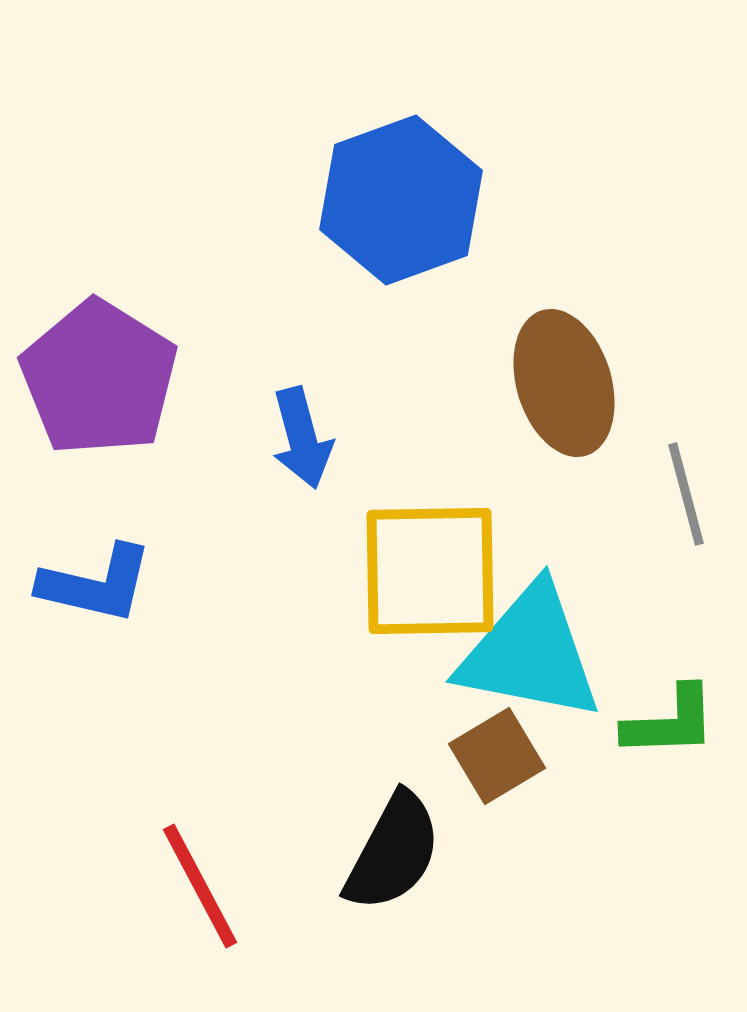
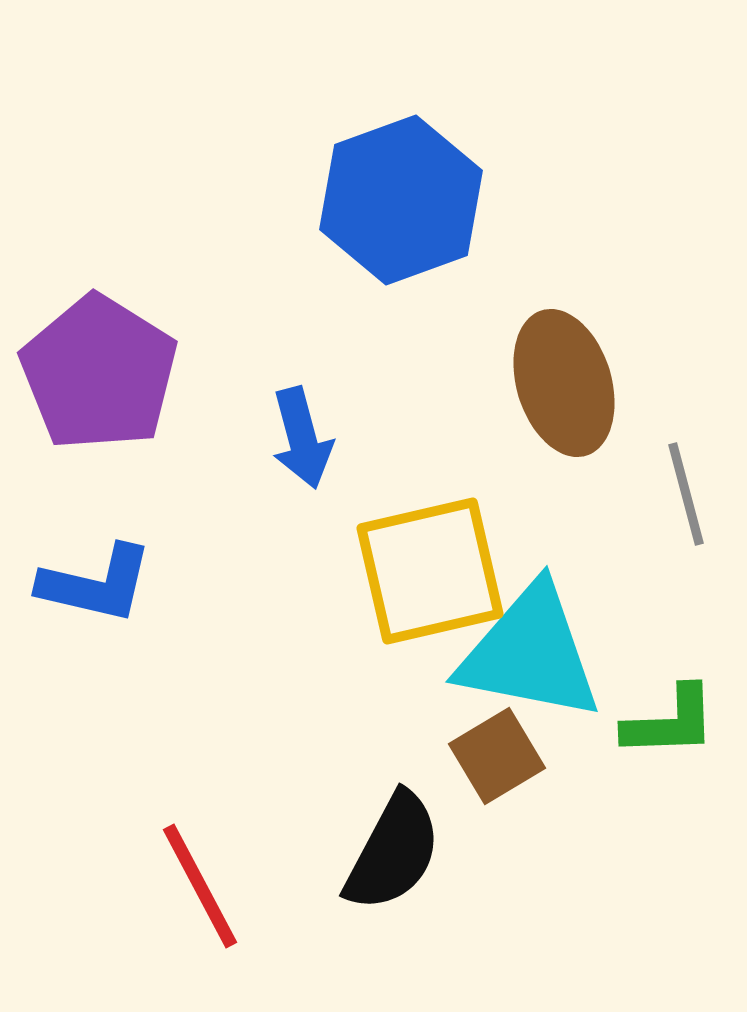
purple pentagon: moved 5 px up
yellow square: rotated 12 degrees counterclockwise
